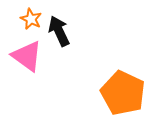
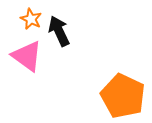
orange pentagon: moved 3 px down
